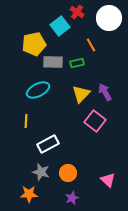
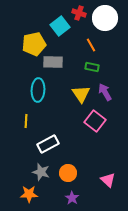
red cross: moved 2 px right, 1 px down; rotated 16 degrees counterclockwise
white circle: moved 4 px left
green rectangle: moved 15 px right, 4 px down; rotated 24 degrees clockwise
cyan ellipse: rotated 60 degrees counterclockwise
yellow triangle: rotated 18 degrees counterclockwise
purple star: rotated 16 degrees counterclockwise
